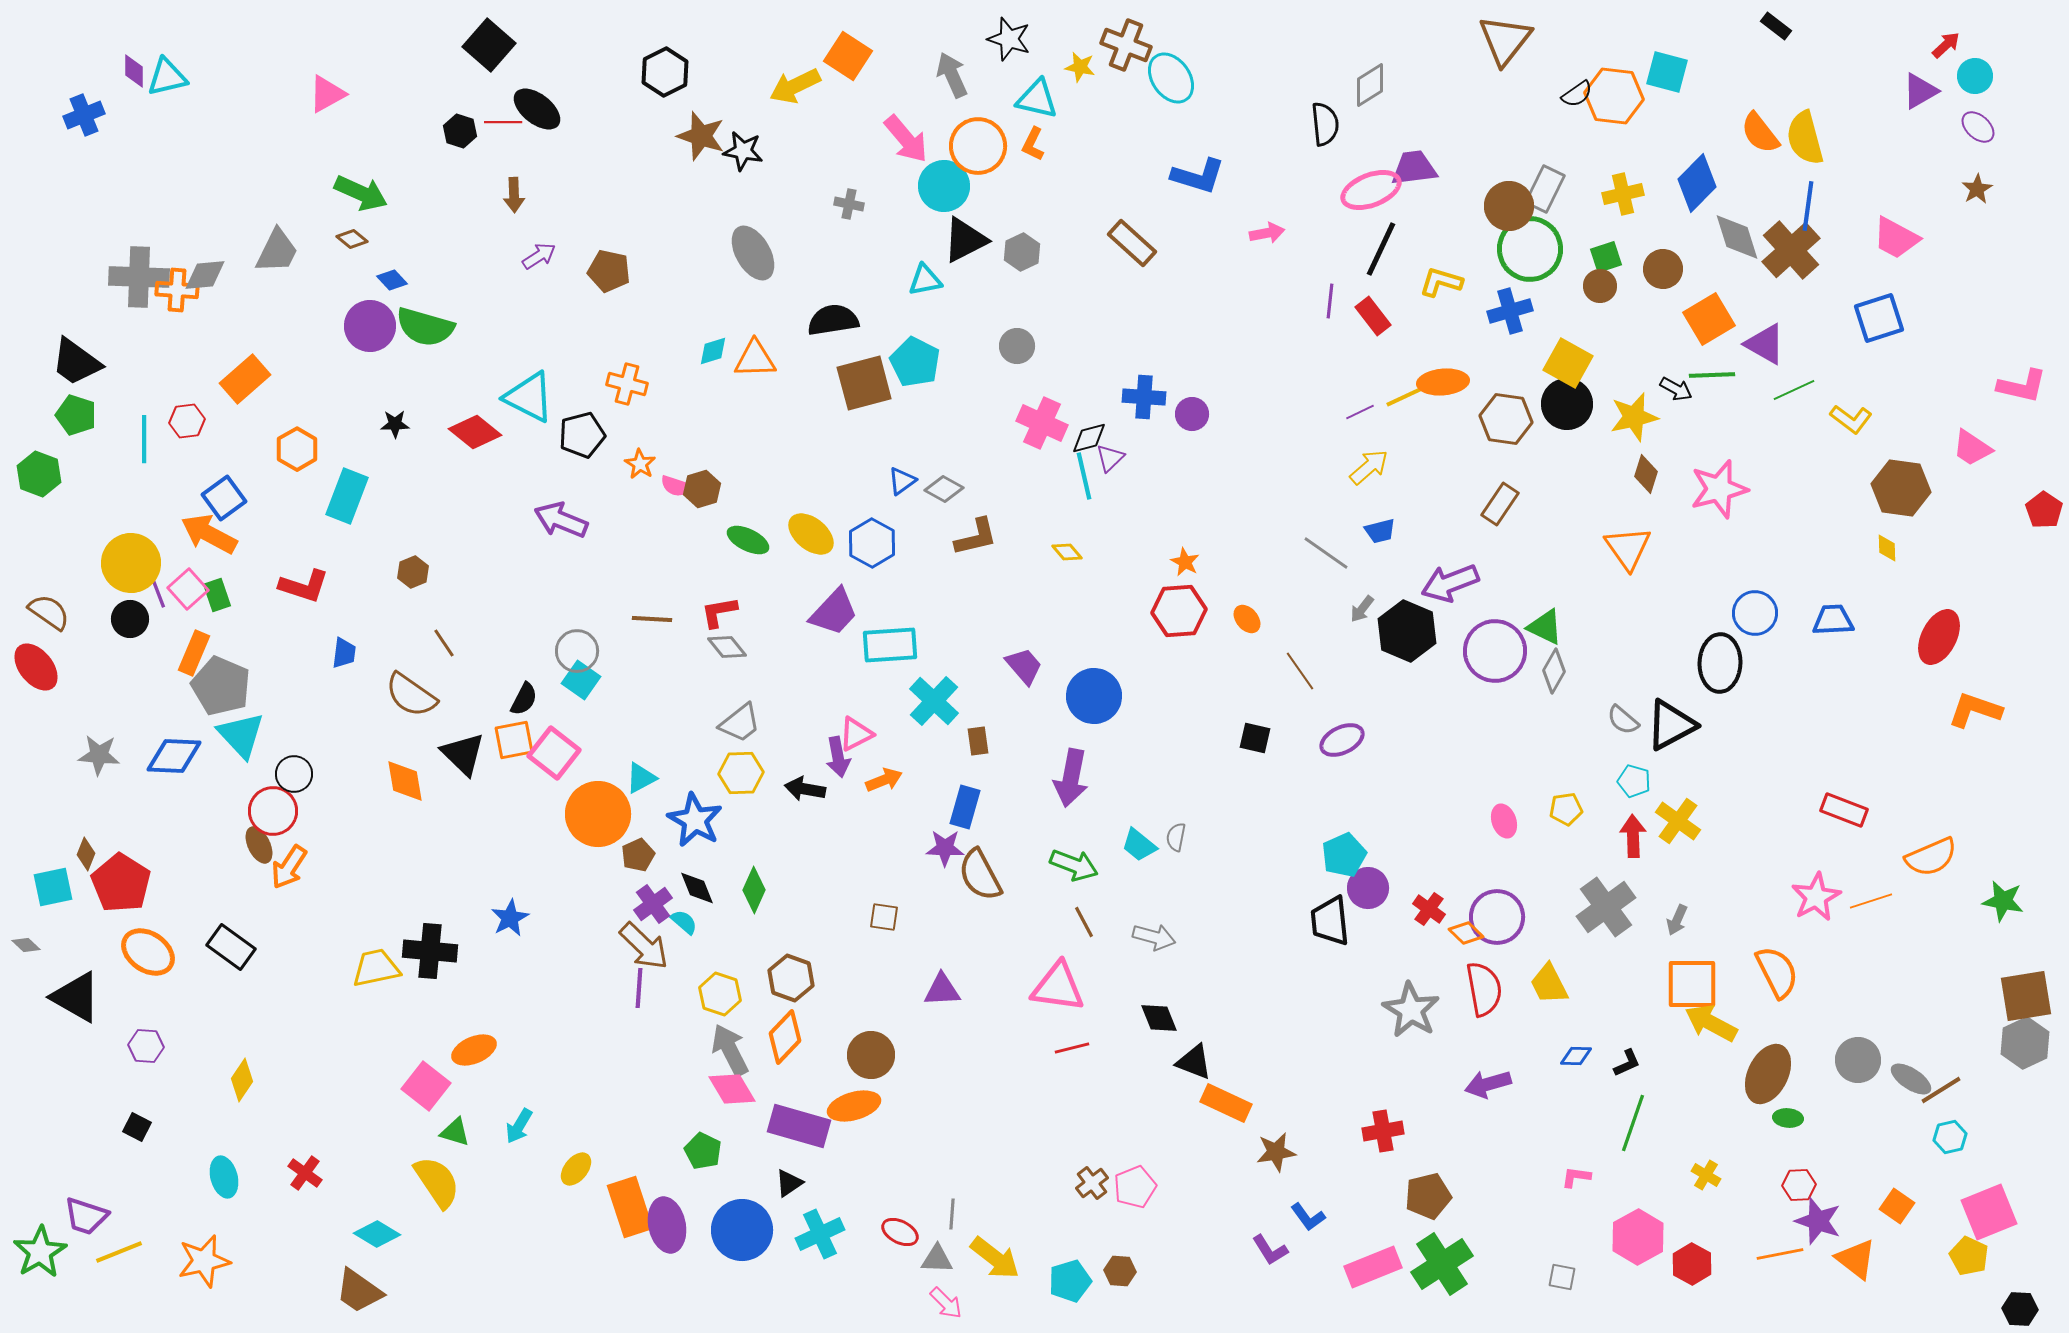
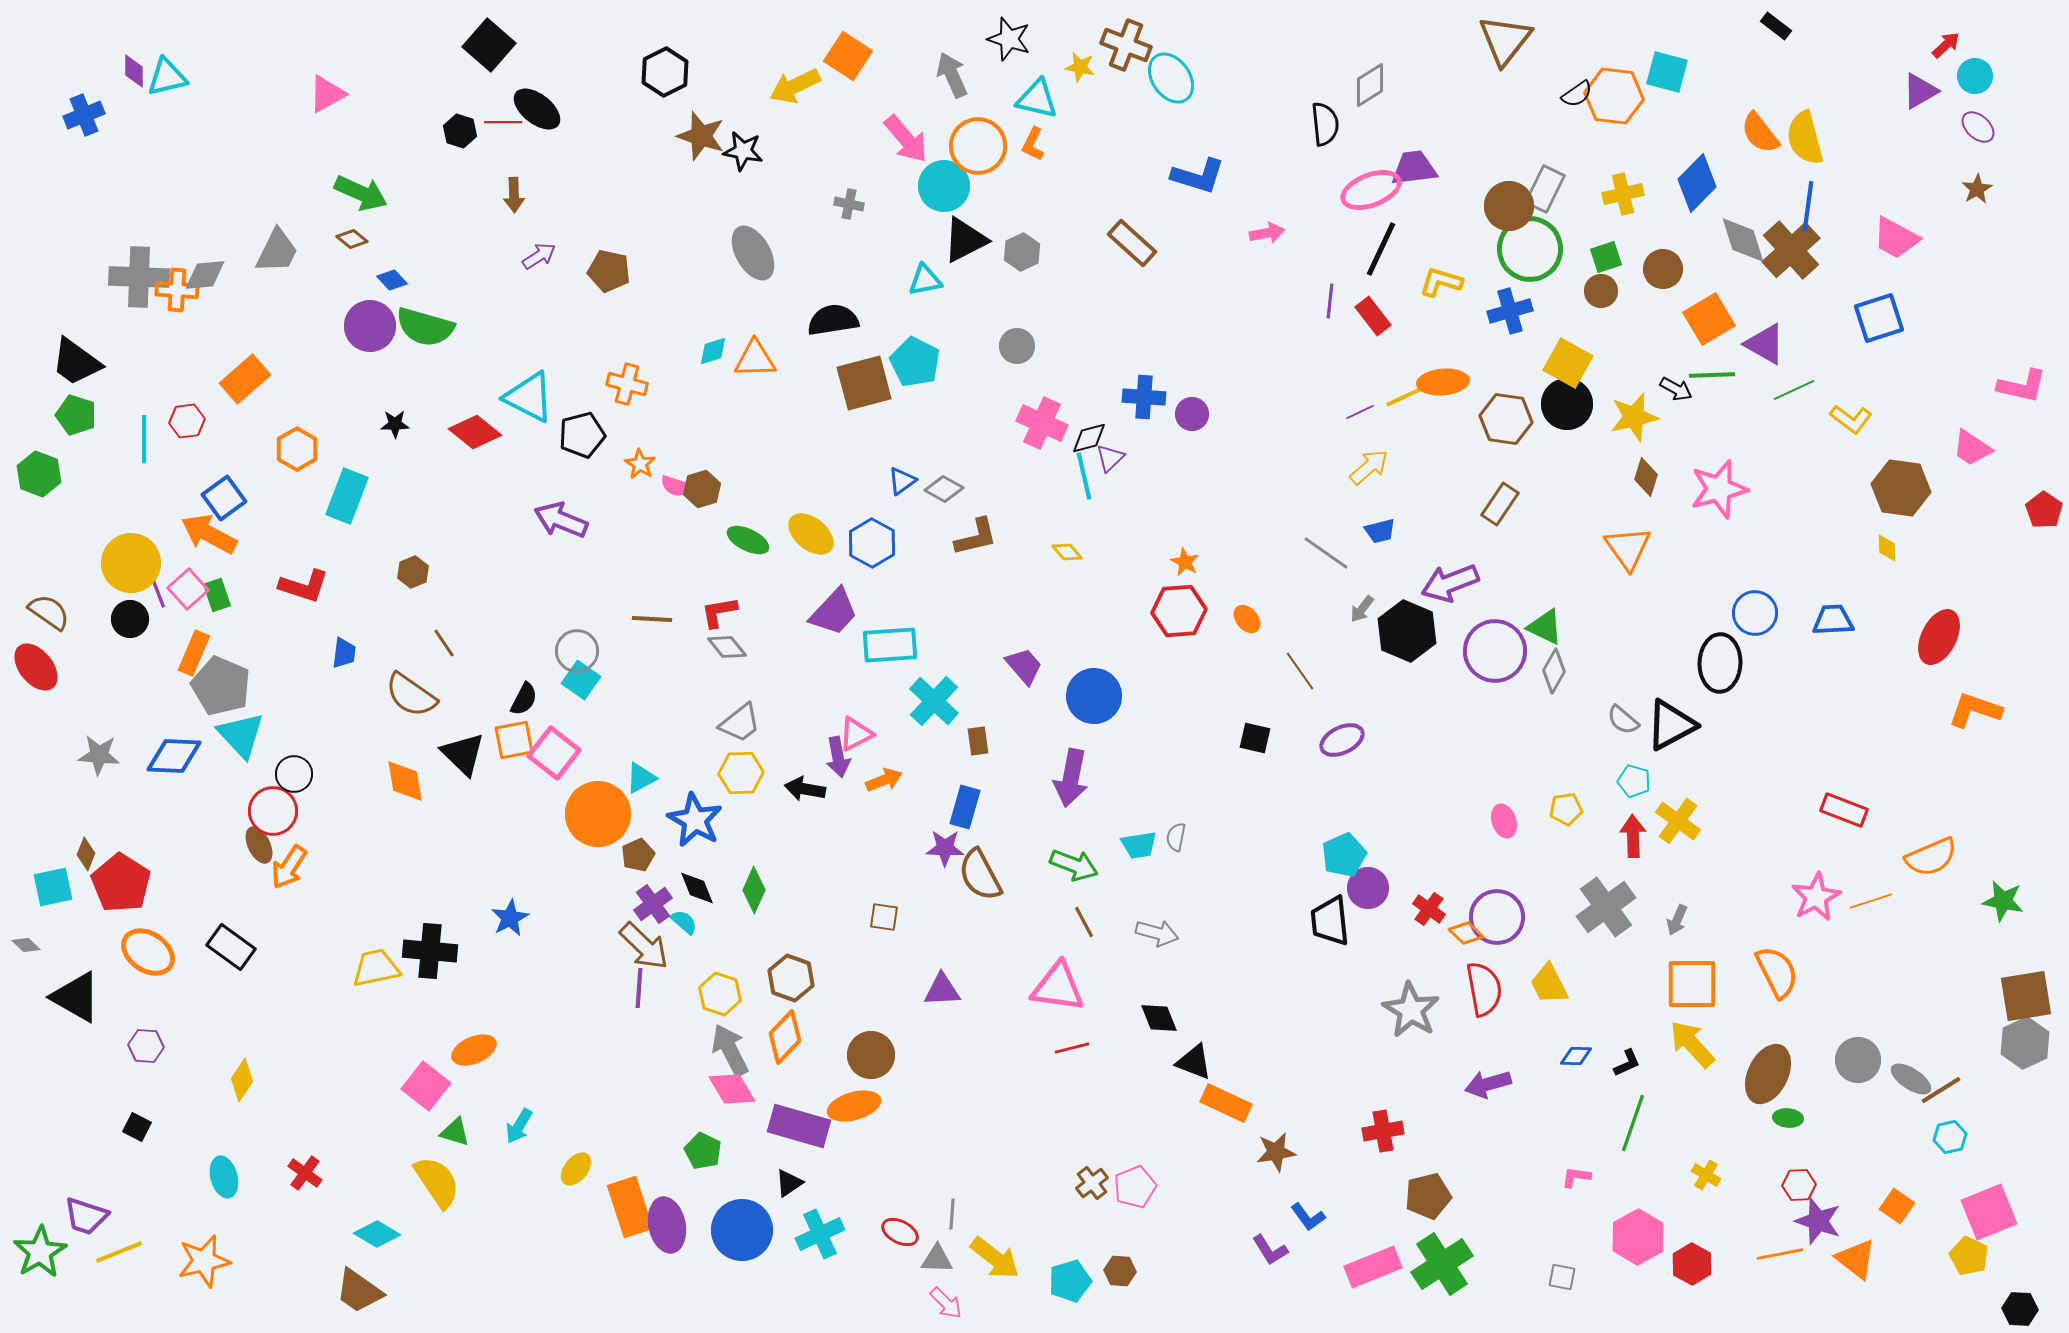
gray diamond at (1737, 237): moved 6 px right, 3 px down
brown circle at (1600, 286): moved 1 px right, 5 px down
brown diamond at (1646, 474): moved 3 px down
cyan trapezoid at (1139, 845): rotated 48 degrees counterclockwise
gray arrow at (1154, 937): moved 3 px right, 4 px up
yellow arrow at (1711, 1023): moved 19 px left, 21 px down; rotated 20 degrees clockwise
